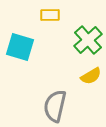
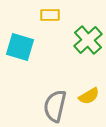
yellow semicircle: moved 2 px left, 20 px down
